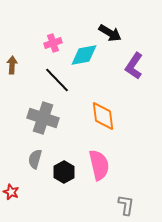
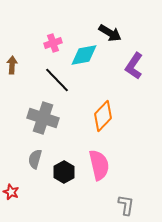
orange diamond: rotated 52 degrees clockwise
